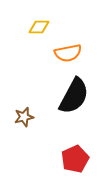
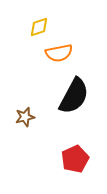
yellow diamond: rotated 20 degrees counterclockwise
orange semicircle: moved 9 px left
brown star: moved 1 px right
